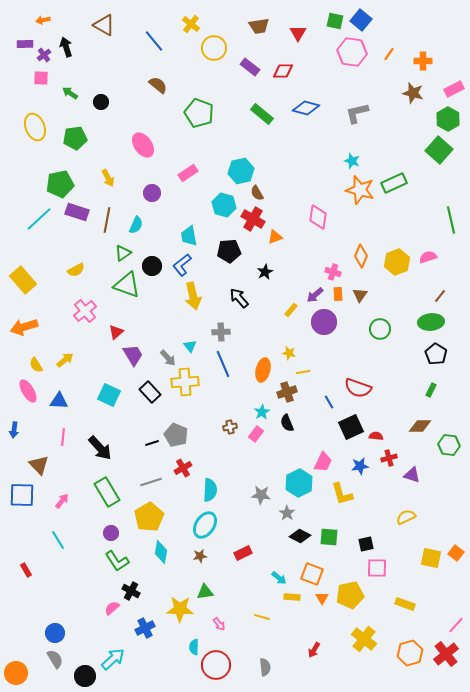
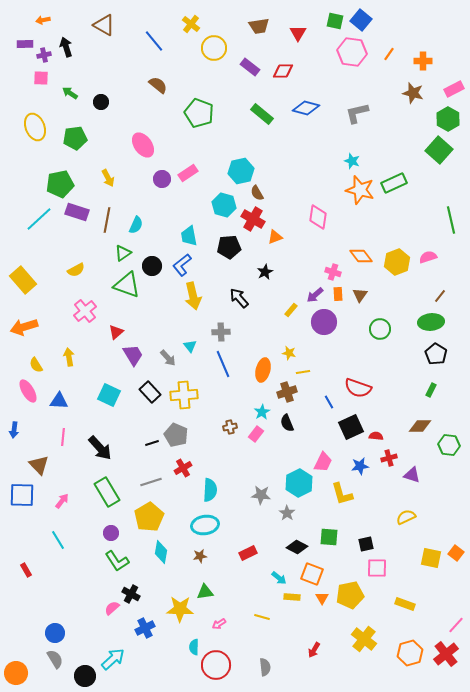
purple cross at (44, 55): rotated 24 degrees clockwise
purple circle at (152, 193): moved 10 px right, 14 px up
black pentagon at (229, 251): moved 4 px up
orange diamond at (361, 256): rotated 60 degrees counterclockwise
yellow arrow at (65, 360): moved 4 px right, 3 px up; rotated 60 degrees counterclockwise
yellow cross at (185, 382): moved 1 px left, 13 px down
cyan ellipse at (205, 525): rotated 48 degrees clockwise
black diamond at (300, 536): moved 3 px left, 11 px down
red rectangle at (243, 553): moved 5 px right
black cross at (131, 591): moved 3 px down
pink arrow at (219, 624): rotated 96 degrees clockwise
